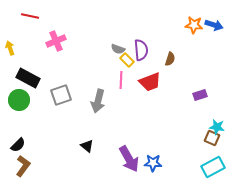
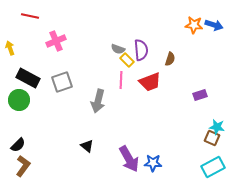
gray square: moved 1 px right, 13 px up
